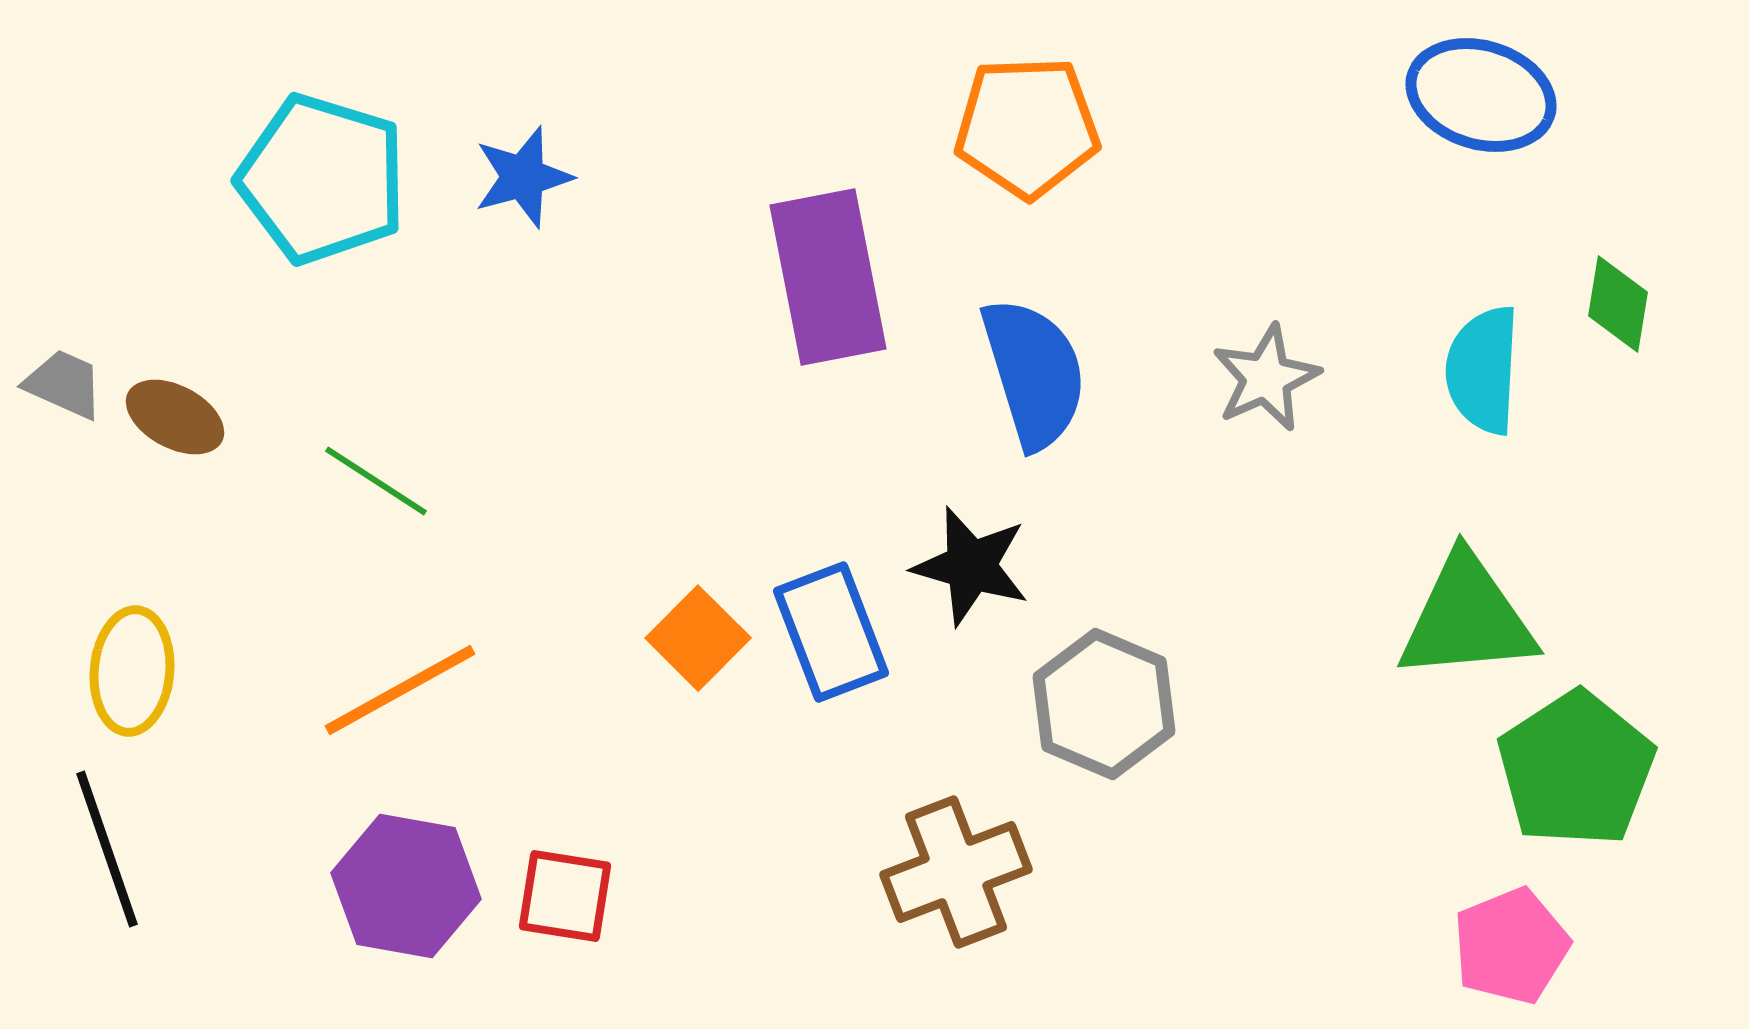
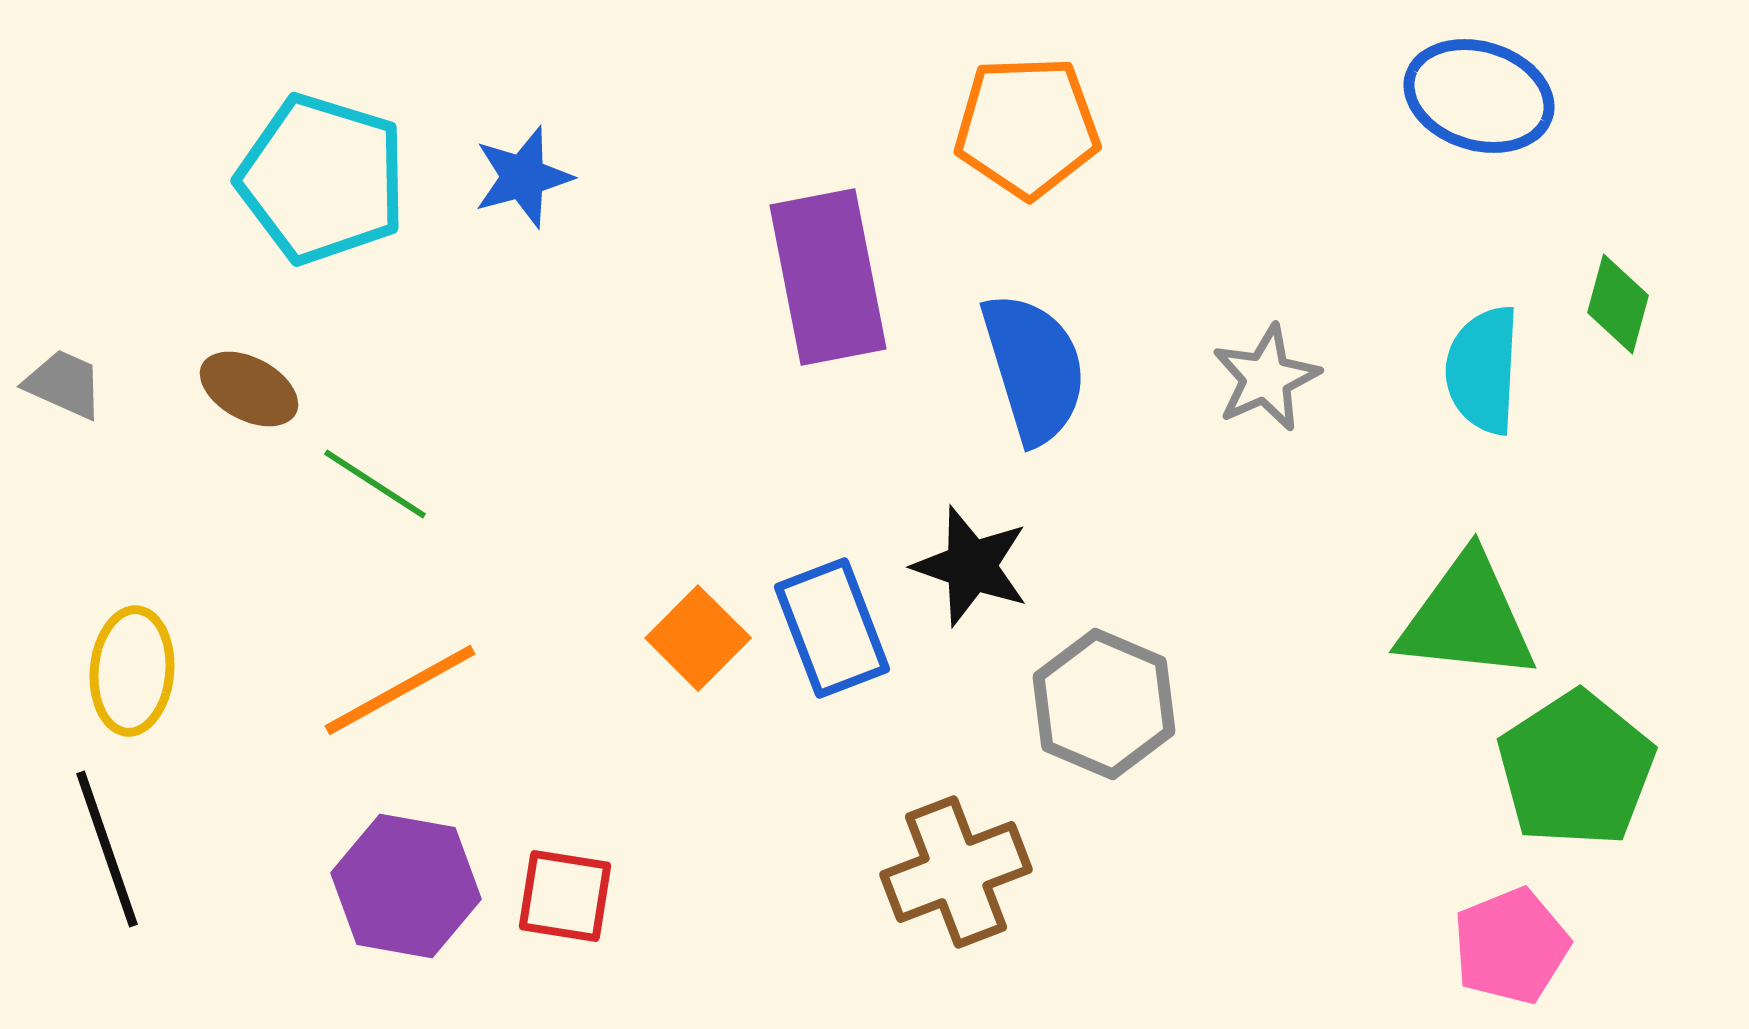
blue ellipse: moved 2 px left, 1 px down
green diamond: rotated 6 degrees clockwise
blue semicircle: moved 5 px up
brown ellipse: moved 74 px right, 28 px up
green line: moved 1 px left, 3 px down
black star: rotated 3 degrees clockwise
green triangle: rotated 11 degrees clockwise
blue rectangle: moved 1 px right, 4 px up
